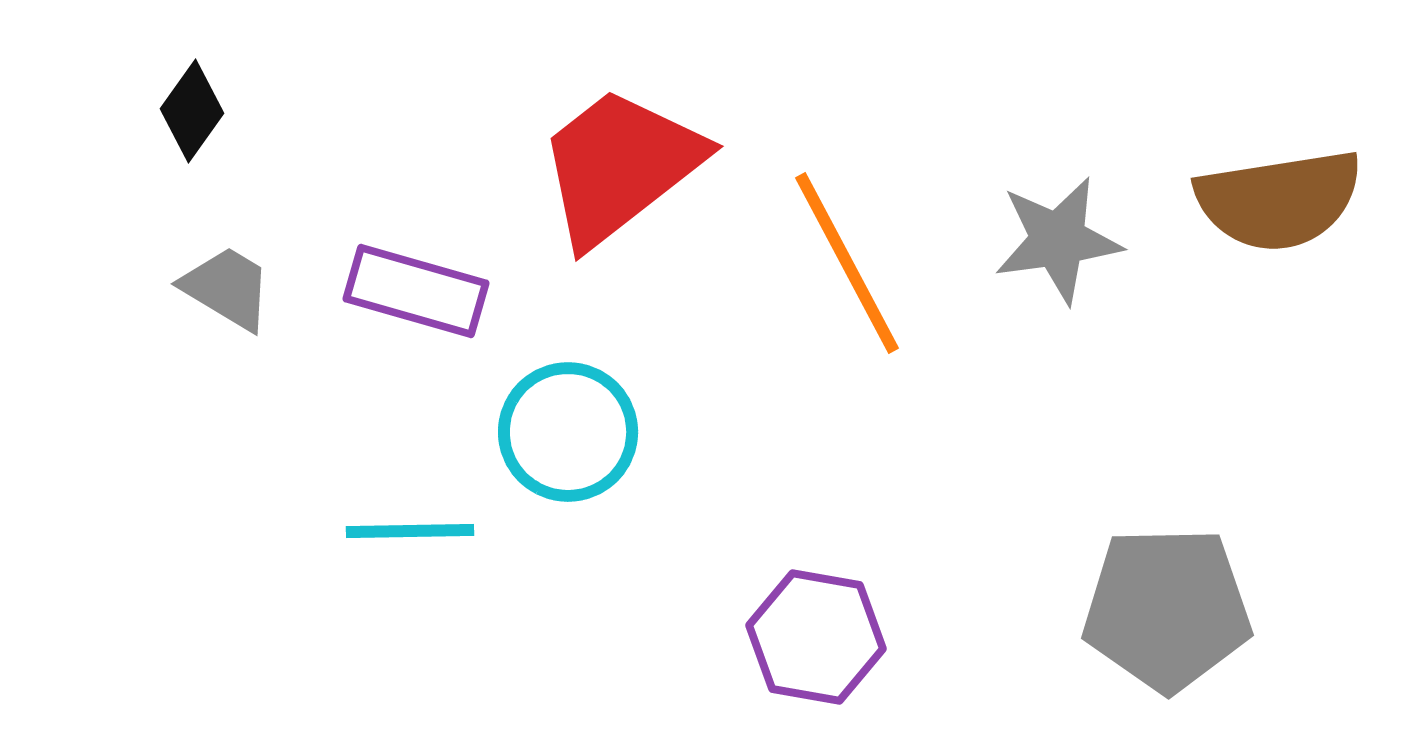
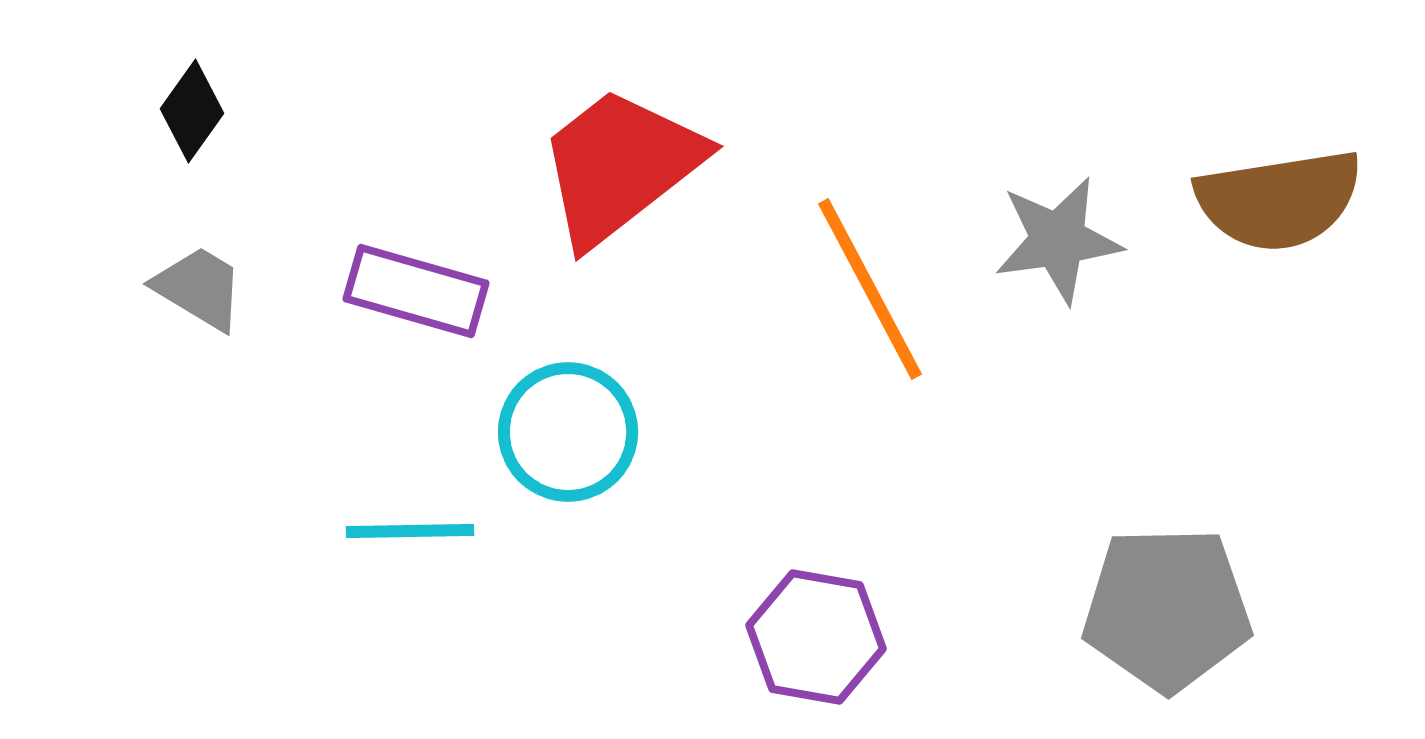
orange line: moved 23 px right, 26 px down
gray trapezoid: moved 28 px left
